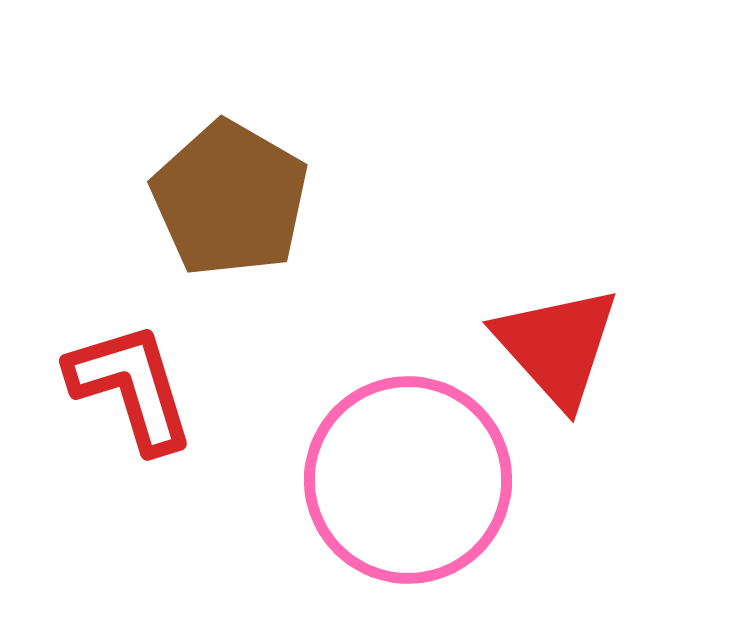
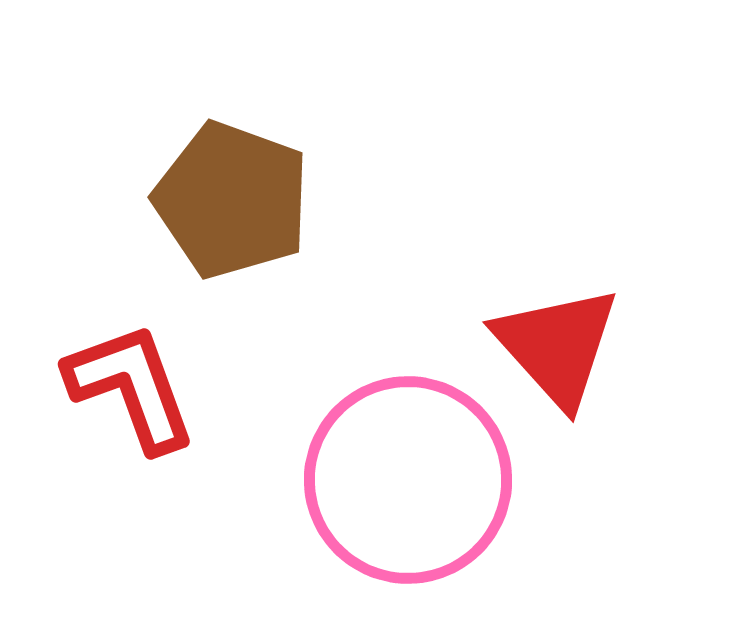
brown pentagon: moved 2 px right, 1 px down; rotated 10 degrees counterclockwise
red L-shape: rotated 3 degrees counterclockwise
